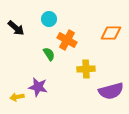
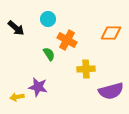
cyan circle: moved 1 px left
